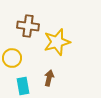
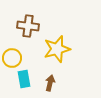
yellow star: moved 7 px down
brown arrow: moved 1 px right, 5 px down
cyan rectangle: moved 1 px right, 7 px up
